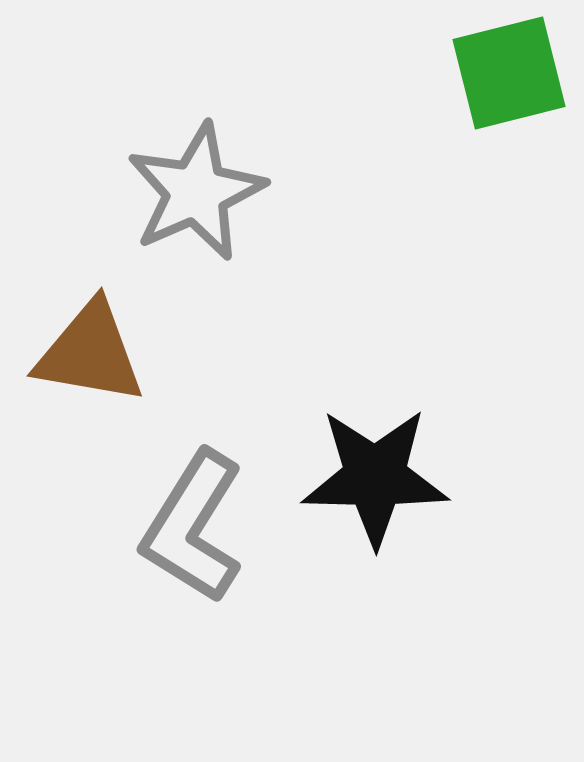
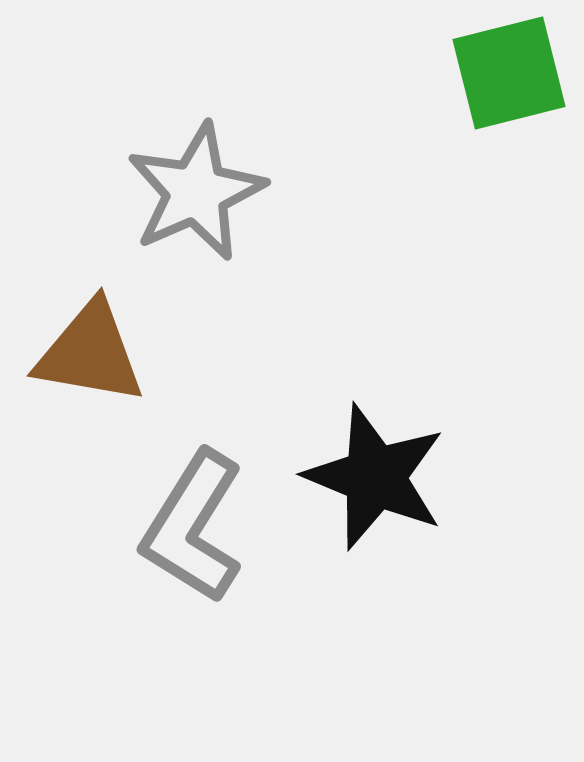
black star: rotated 21 degrees clockwise
